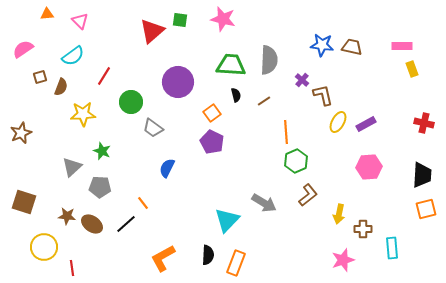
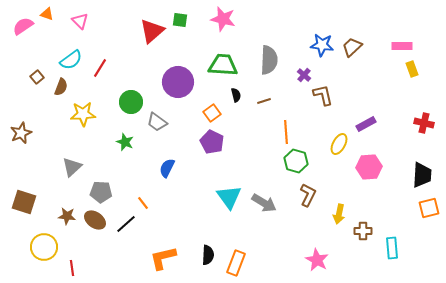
orange triangle at (47, 14): rotated 24 degrees clockwise
brown trapezoid at (352, 47): rotated 55 degrees counterclockwise
pink semicircle at (23, 49): moved 23 px up
cyan semicircle at (73, 56): moved 2 px left, 4 px down
green trapezoid at (231, 65): moved 8 px left
red line at (104, 76): moved 4 px left, 8 px up
brown square at (40, 77): moved 3 px left; rotated 24 degrees counterclockwise
purple cross at (302, 80): moved 2 px right, 5 px up
brown line at (264, 101): rotated 16 degrees clockwise
yellow ellipse at (338, 122): moved 1 px right, 22 px down
gray trapezoid at (153, 128): moved 4 px right, 6 px up
green star at (102, 151): moved 23 px right, 9 px up
green hexagon at (296, 161): rotated 20 degrees counterclockwise
gray pentagon at (100, 187): moved 1 px right, 5 px down
brown L-shape at (308, 195): rotated 25 degrees counterclockwise
orange square at (426, 209): moved 3 px right, 1 px up
cyan triangle at (227, 220): moved 2 px right, 23 px up; rotated 20 degrees counterclockwise
brown ellipse at (92, 224): moved 3 px right, 4 px up
brown cross at (363, 229): moved 2 px down
orange L-shape at (163, 258): rotated 16 degrees clockwise
pink star at (343, 260): moved 26 px left; rotated 25 degrees counterclockwise
